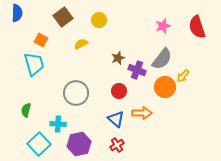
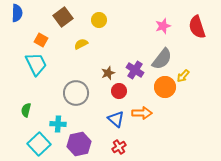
brown star: moved 10 px left, 15 px down
cyan trapezoid: moved 2 px right; rotated 10 degrees counterclockwise
purple cross: moved 2 px left; rotated 12 degrees clockwise
red cross: moved 2 px right, 2 px down
